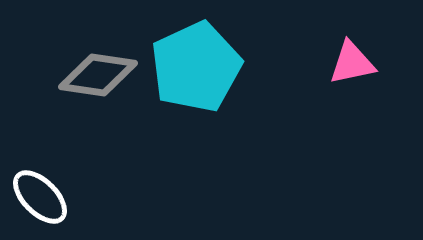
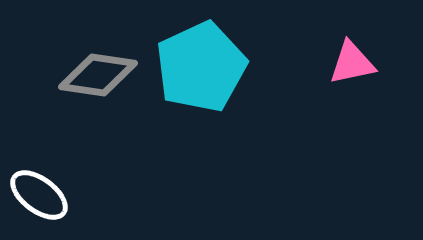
cyan pentagon: moved 5 px right
white ellipse: moved 1 px left, 2 px up; rotated 8 degrees counterclockwise
